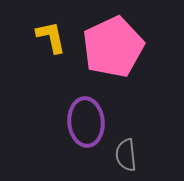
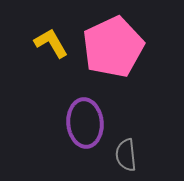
yellow L-shape: moved 6 px down; rotated 18 degrees counterclockwise
purple ellipse: moved 1 px left, 1 px down
